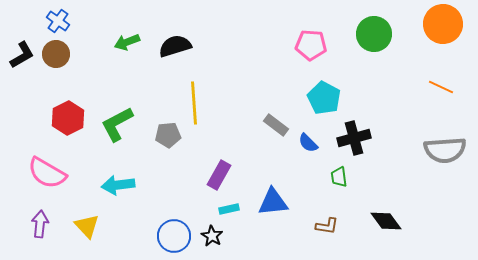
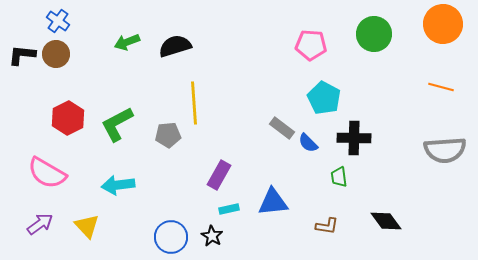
black L-shape: rotated 144 degrees counterclockwise
orange line: rotated 10 degrees counterclockwise
gray rectangle: moved 6 px right, 3 px down
black cross: rotated 16 degrees clockwise
purple arrow: rotated 48 degrees clockwise
blue circle: moved 3 px left, 1 px down
